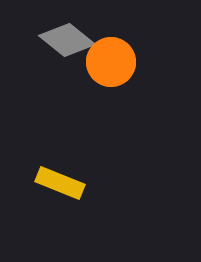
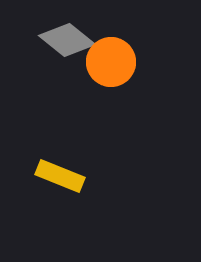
yellow rectangle: moved 7 px up
